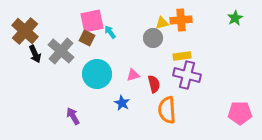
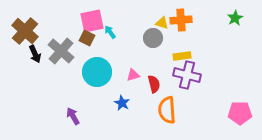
yellow triangle: rotated 32 degrees clockwise
cyan circle: moved 2 px up
